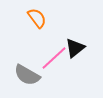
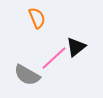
orange semicircle: rotated 15 degrees clockwise
black triangle: moved 1 px right, 1 px up
